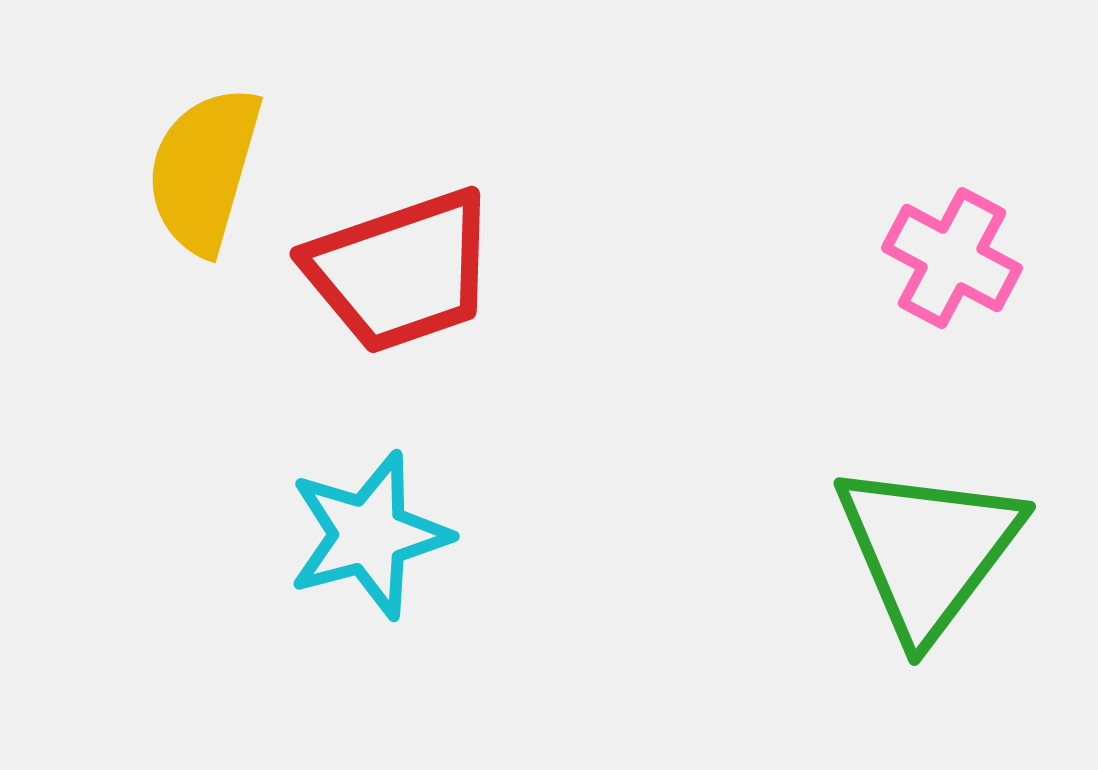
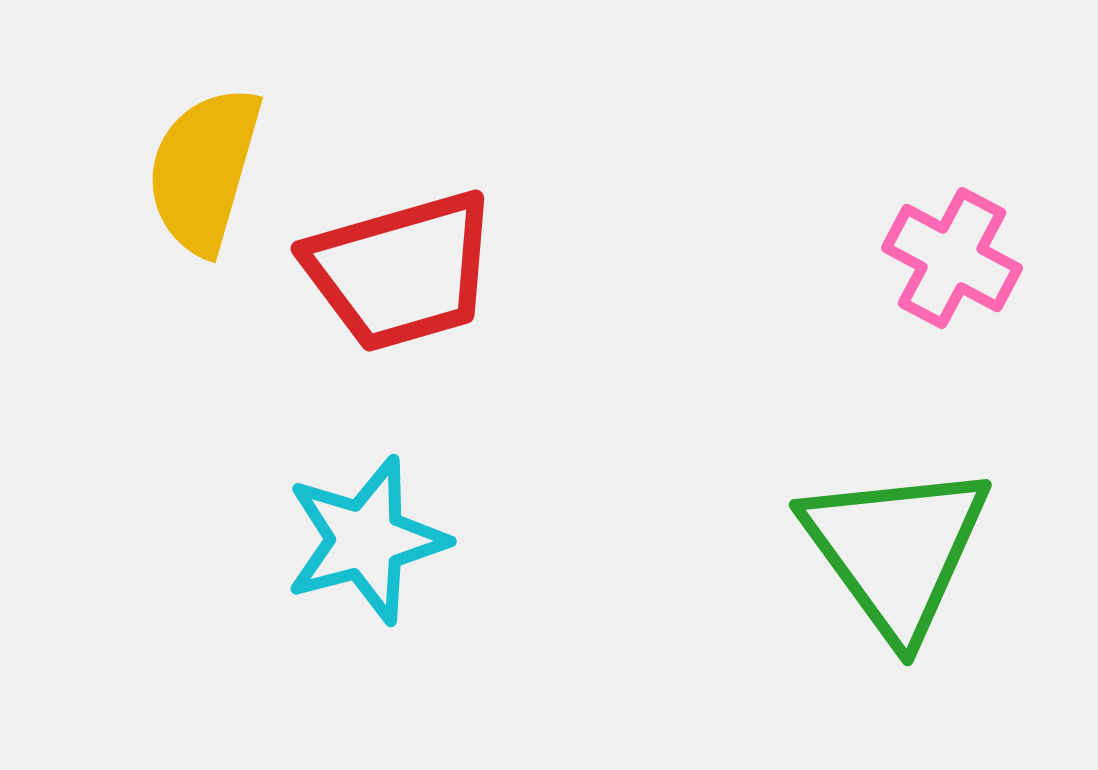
red trapezoid: rotated 3 degrees clockwise
cyan star: moved 3 px left, 5 px down
green triangle: moved 32 px left; rotated 13 degrees counterclockwise
